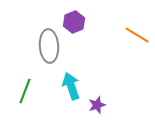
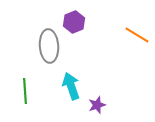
green line: rotated 25 degrees counterclockwise
